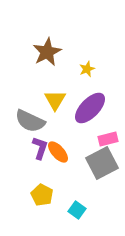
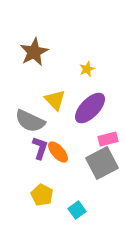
brown star: moved 13 px left
yellow triangle: rotated 15 degrees counterclockwise
cyan square: rotated 18 degrees clockwise
